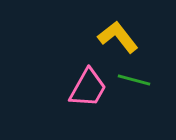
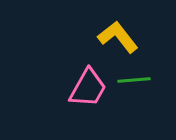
green line: rotated 20 degrees counterclockwise
